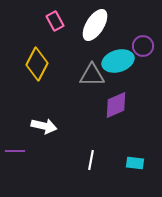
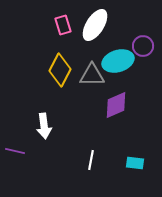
pink rectangle: moved 8 px right, 4 px down; rotated 12 degrees clockwise
yellow diamond: moved 23 px right, 6 px down
white arrow: rotated 70 degrees clockwise
purple line: rotated 12 degrees clockwise
